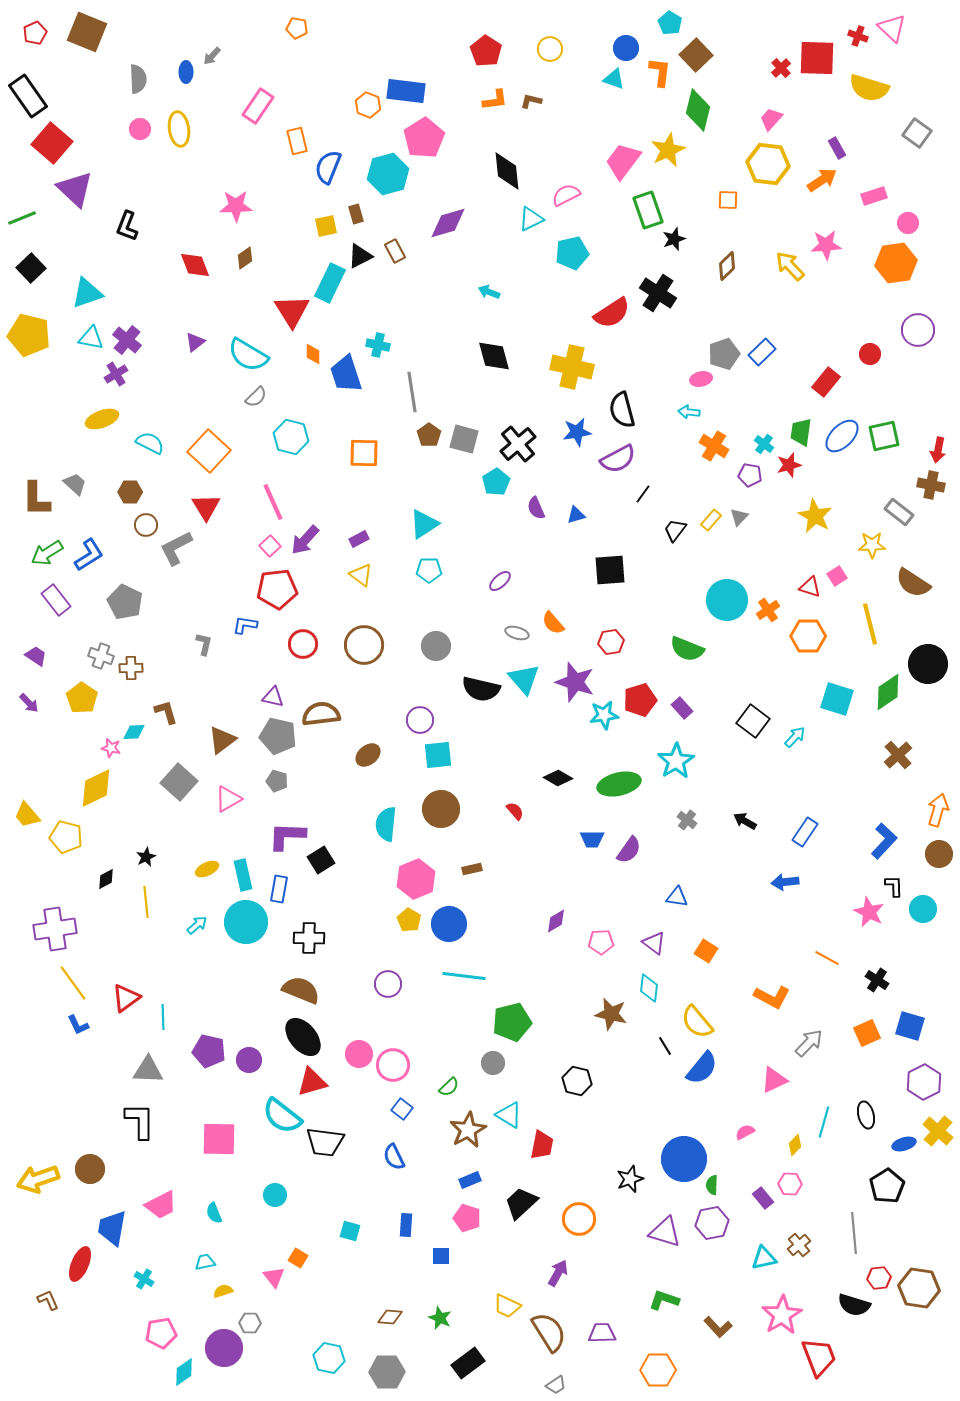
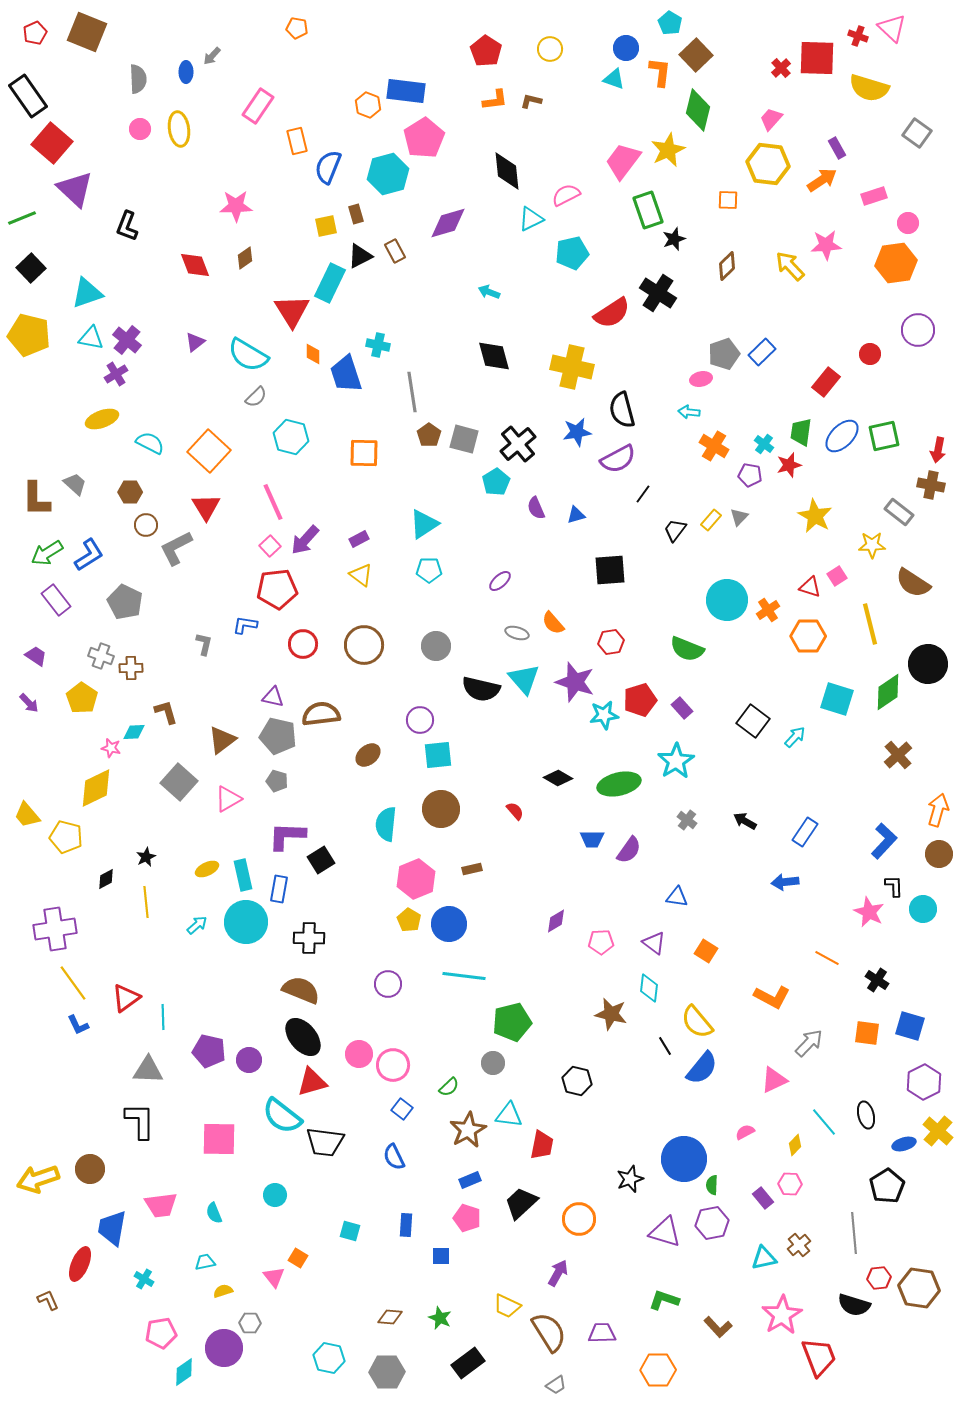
orange square at (867, 1033): rotated 32 degrees clockwise
cyan triangle at (509, 1115): rotated 24 degrees counterclockwise
cyan line at (824, 1122): rotated 56 degrees counterclockwise
pink trapezoid at (161, 1205): rotated 20 degrees clockwise
